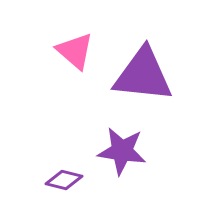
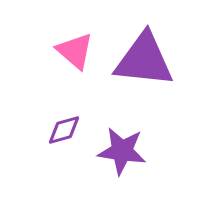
purple triangle: moved 1 px right, 15 px up
purple diamond: moved 50 px up; rotated 30 degrees counterclockwise
